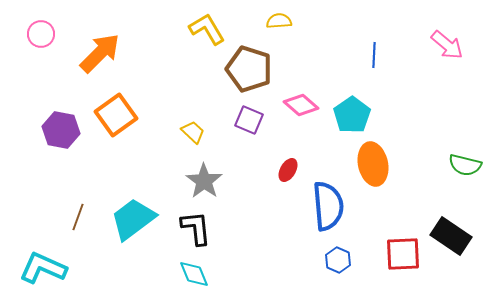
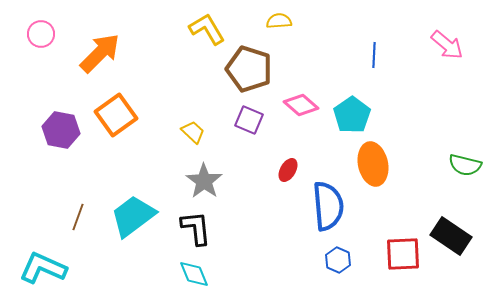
cyan trapezoid: moved 3 px up
